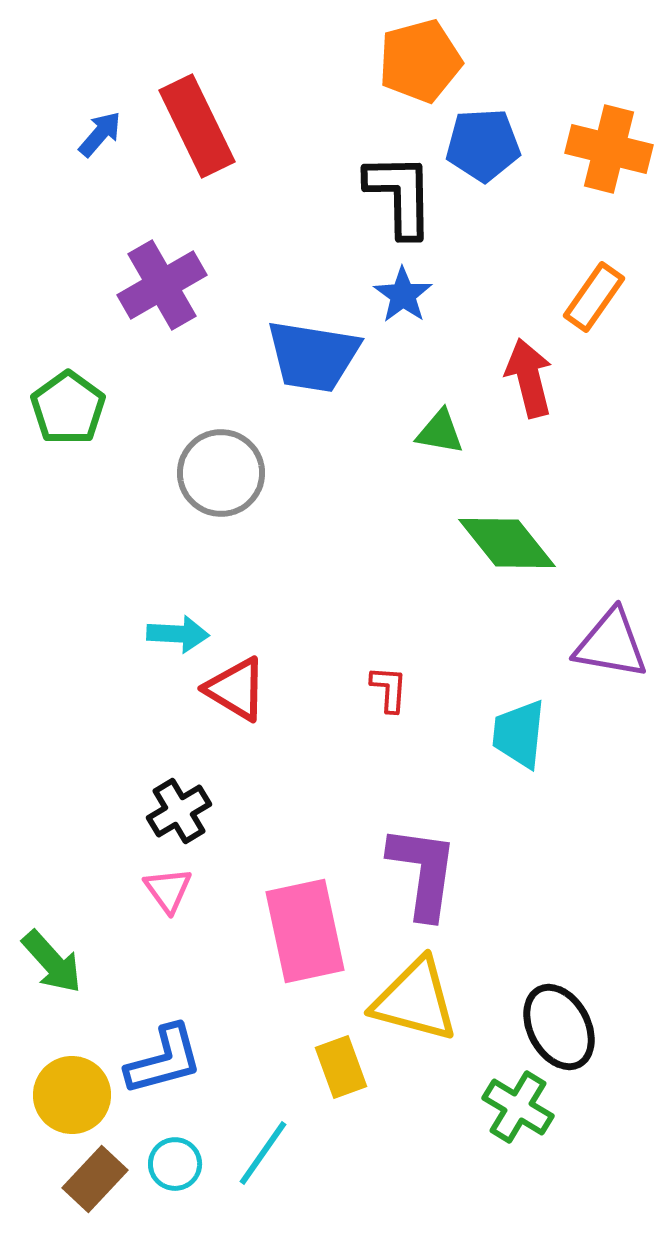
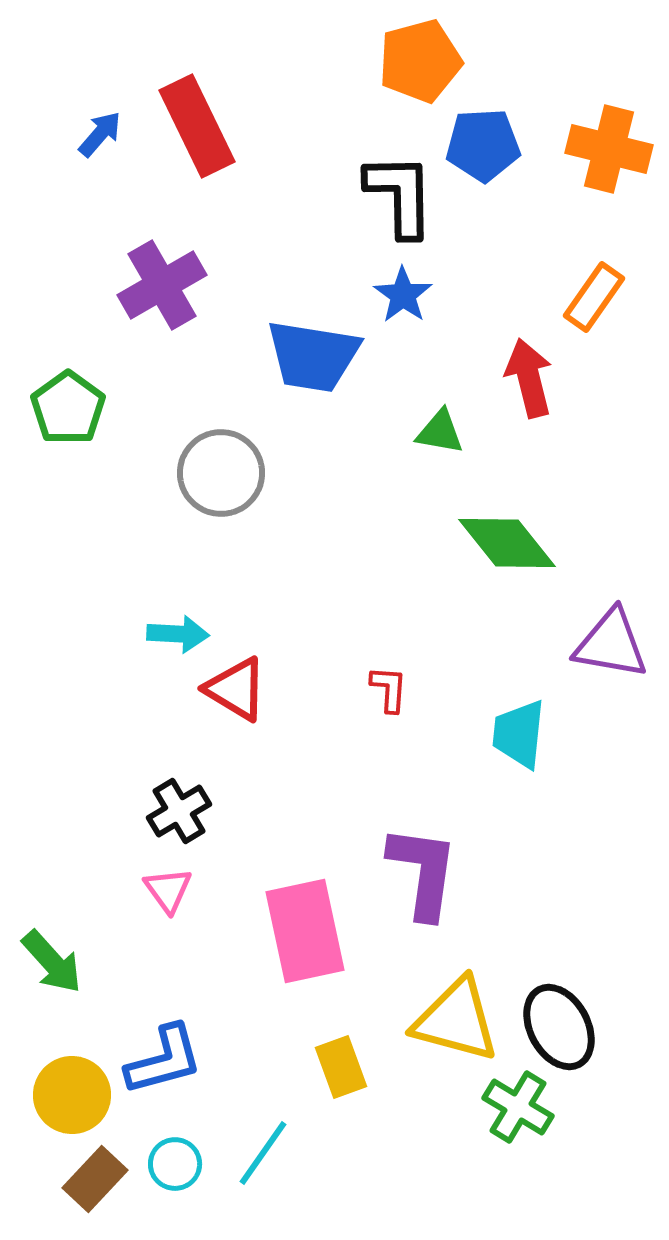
yellow triangle: moved 41 px right, 20 px down
